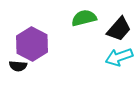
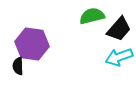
green semicircle: moved 8 px right, 2 px up
purple hexagon: rotated 20 degrees counterclockwise
black semicircle: rotated 84 degrees clockwise
